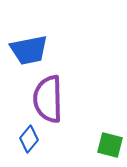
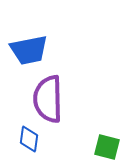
blue diamond: rotated 32 degrees counterclockwise
green square: moved 3 px left, 2 px down
